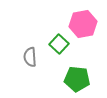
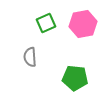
green square: moved 13 px left, 21 px up; rotated 24 degrees clockwise
green pentagon: moved 2 px left, 1 px up
